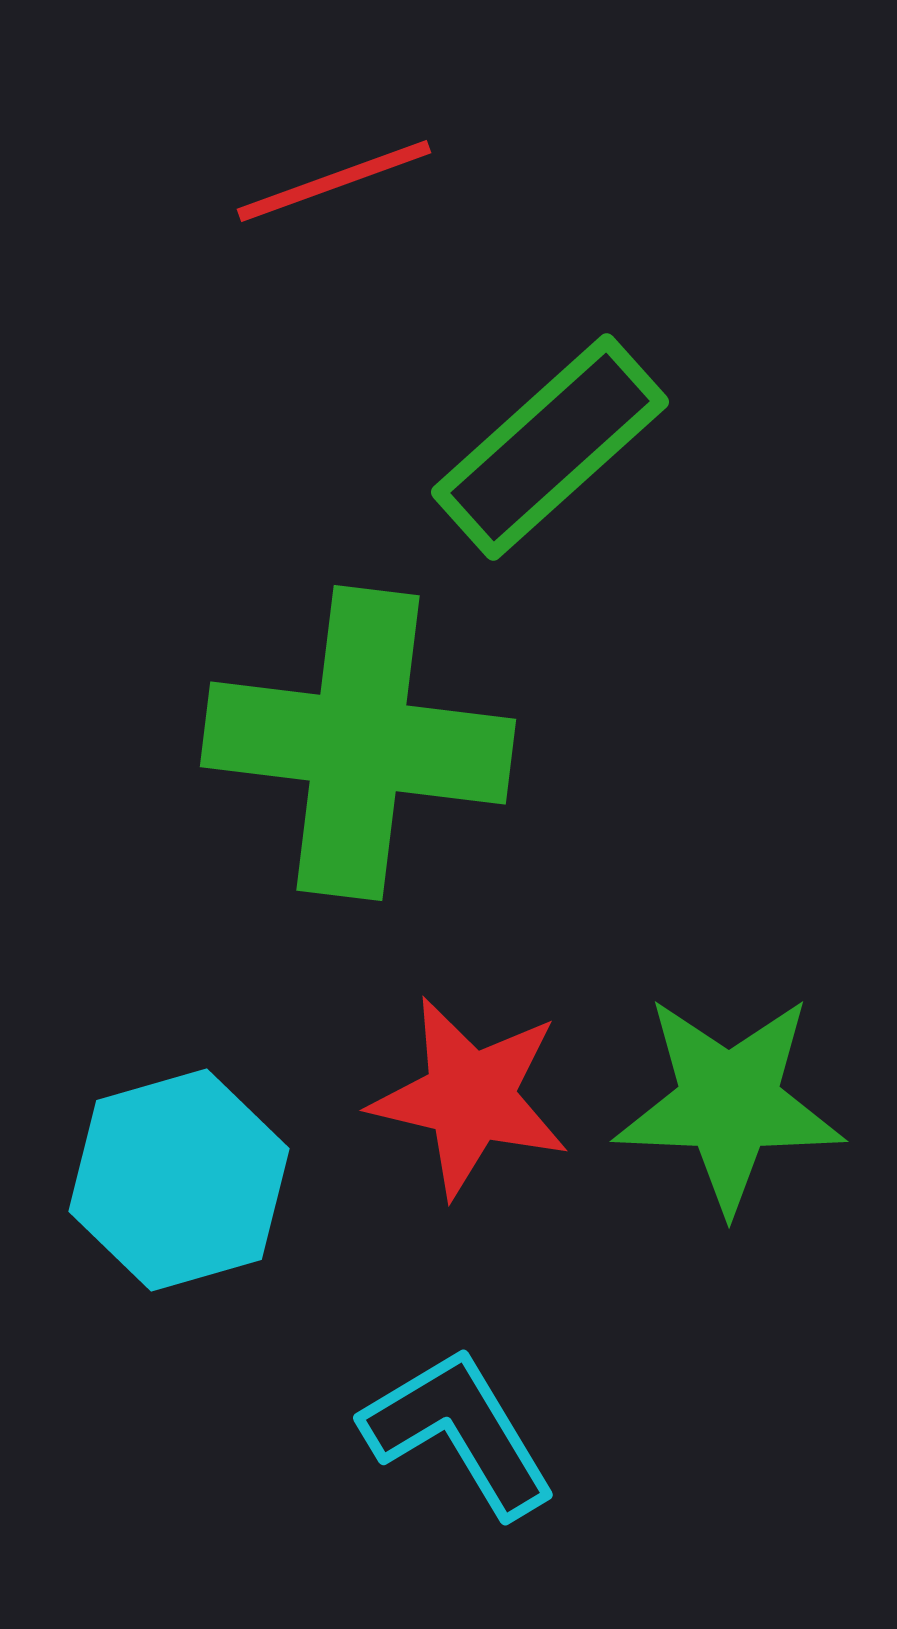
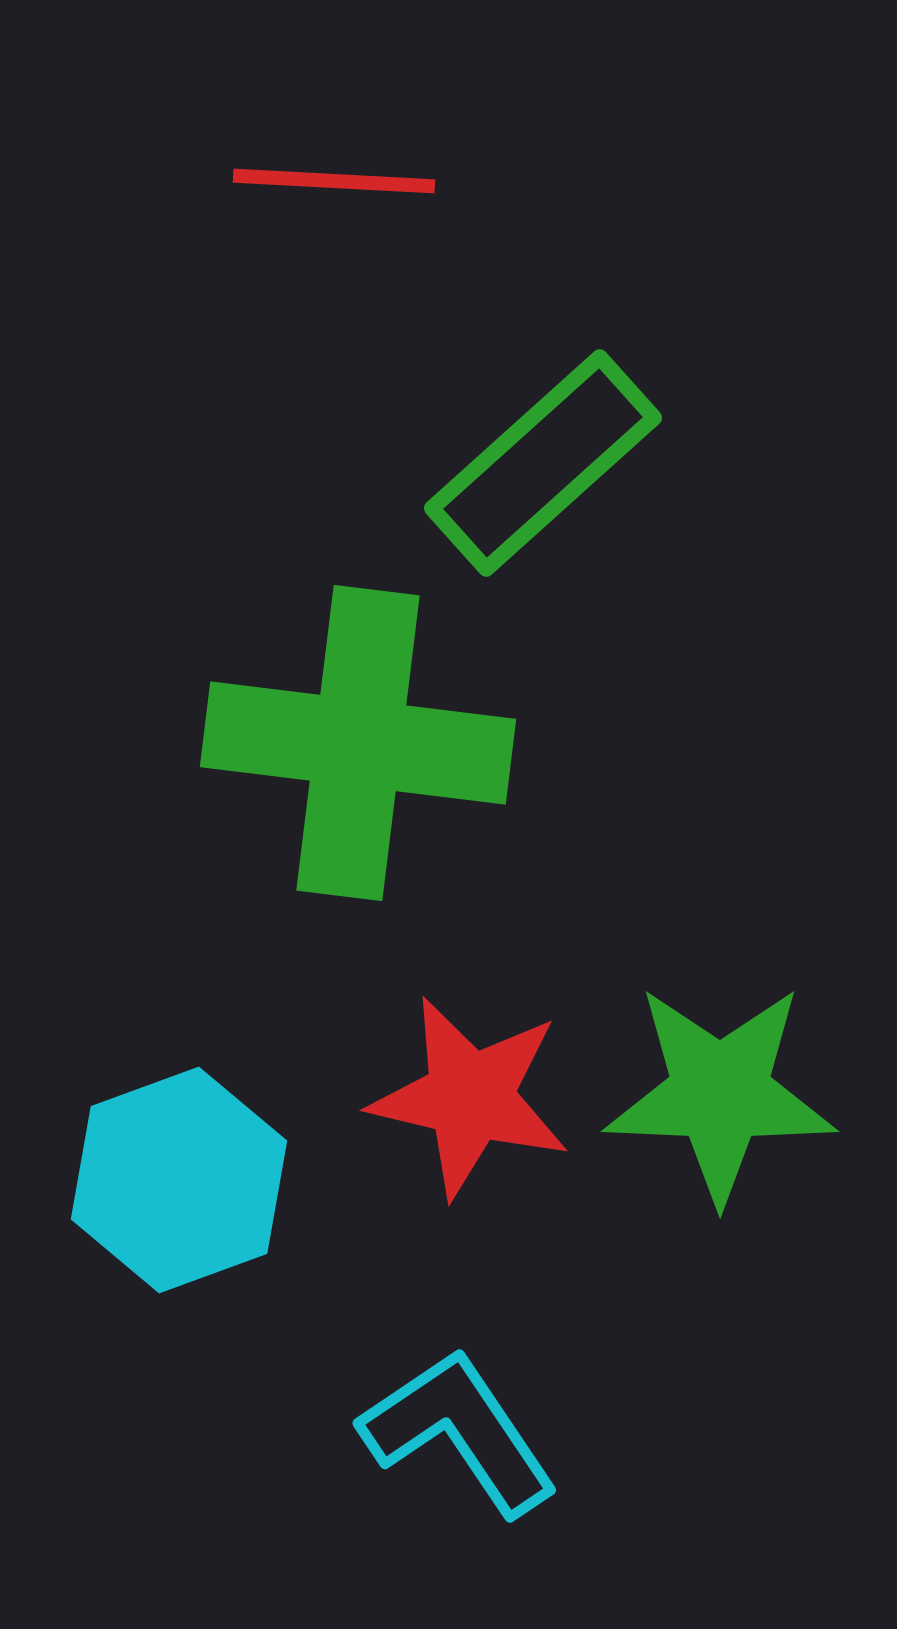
red line: rotated 23 degrees clockwise
green rectangle: moved 7 px left, 16 px down
green star: moved 9 px left, 10 px up
cyan hexagon: rotated 4 degrees counterclockwise
cyan L-shape: rotated 3 degrees counterclockwise
